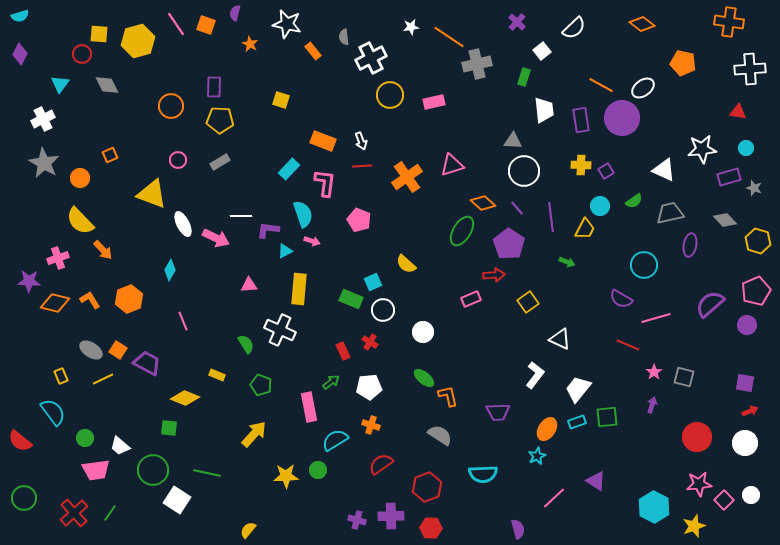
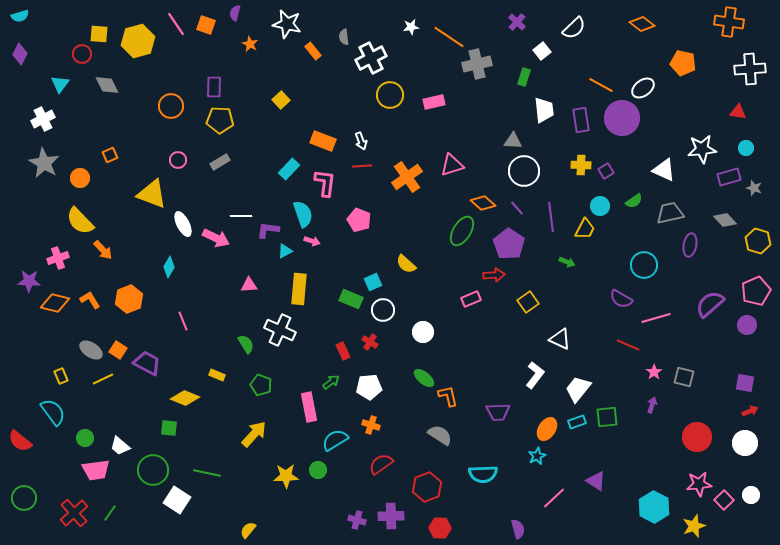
yellow square at (281, 100): rotated 30 degrees clockwise
cyan diamond at (170, 270): moved 1 px left, 3 px up
red hexagon at (431, 528): moved 9 px right
